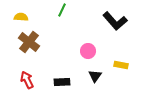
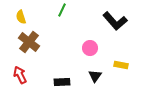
yellow semicircle: rotated 112 degrees counterclockwise
pink circle: moved 2 px right, 3 px up
red arrow: moved 7 px left, 5 px up
